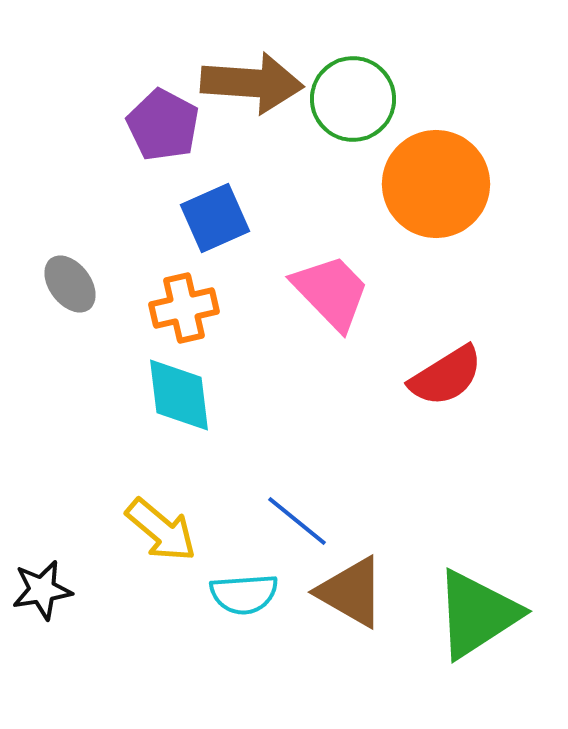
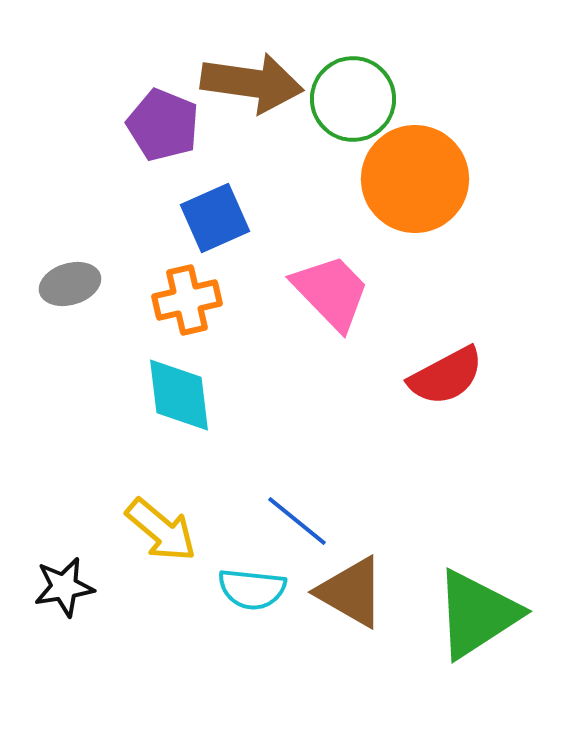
brown arrow: rotated 4 degrees clockwise
purple pentagon: rotated 6 degrees counterclockwise
orange circle: moved 21 px left, 5 px up
gray ellipse: rotated 70 degrees counterclockwise
orange cross: moved 3 px right, 8 px up
red semicircle: rotated 4 degrees clockwise
black star: moved 22 px right, 3 px up
cyan semicircle: moved 8 px right, 5 px up; rotated 10 degrees clockwise
